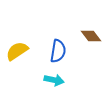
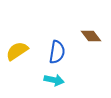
blue semicircle: moved 1 px left, 1 px down
